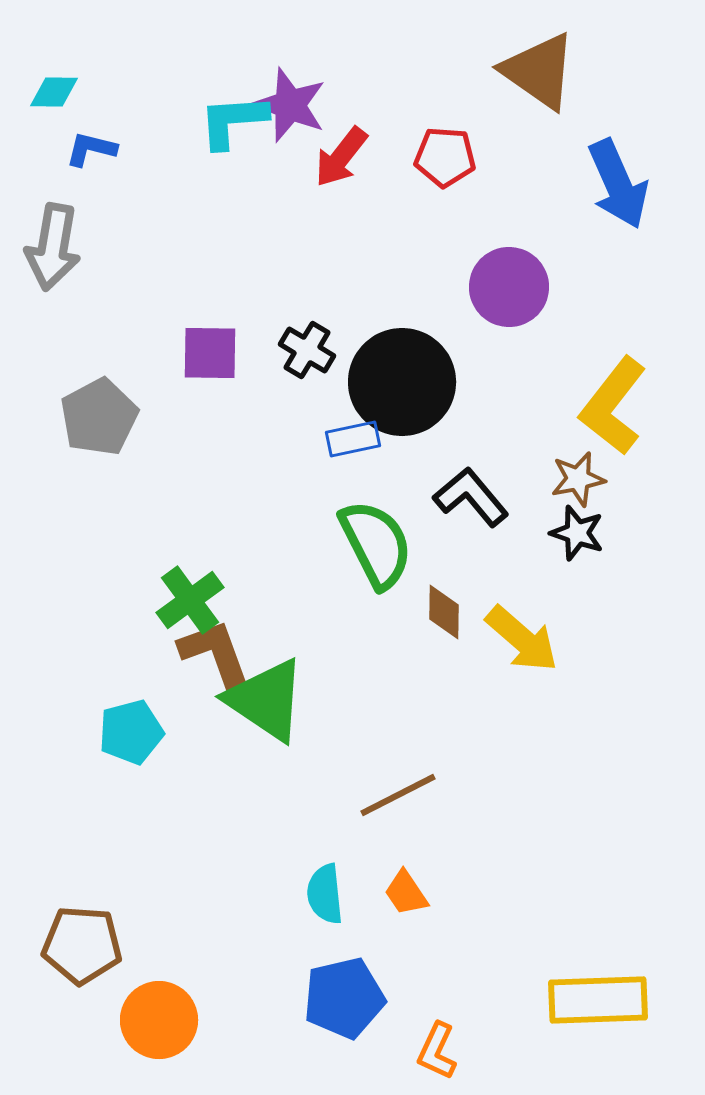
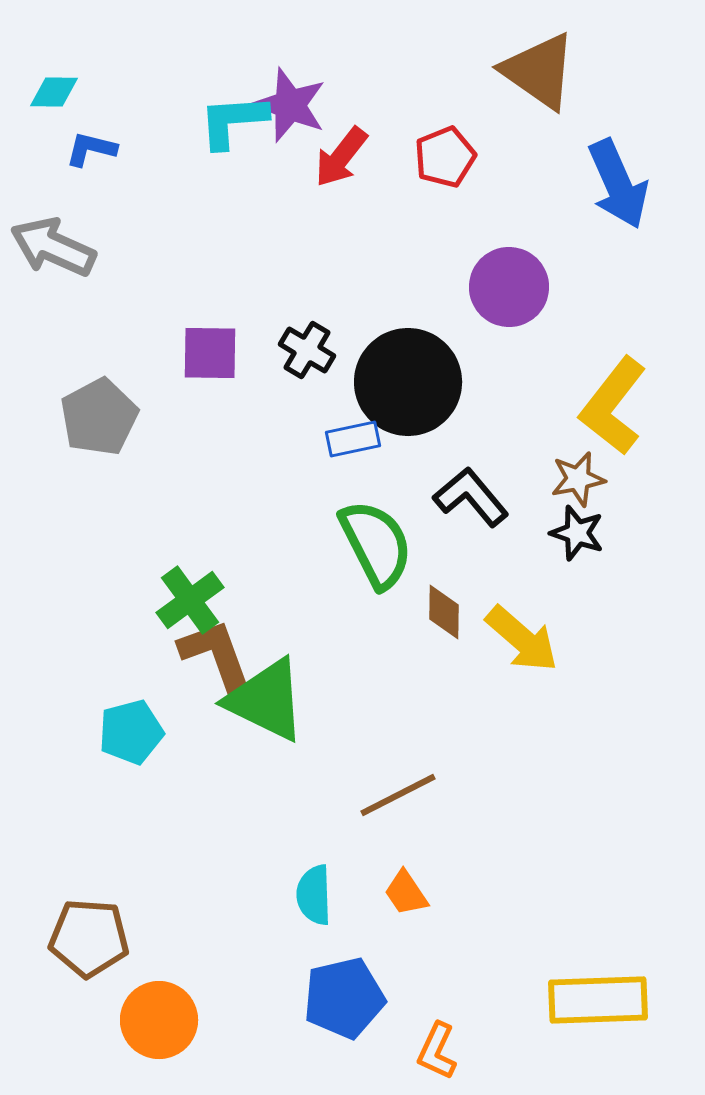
red pentagon: rotated 26 degrees counterclockwise
gray arrow: rotated 104 degrees clockwise
black circle: moved 6 px right
green triangle: rotated 8 degrees counterclockwise
cyan semicircle: moved 11 px left, 1 px down; rotated 4 degrees clockwise
brown pentagon: moved 7 px right, 7 px up
